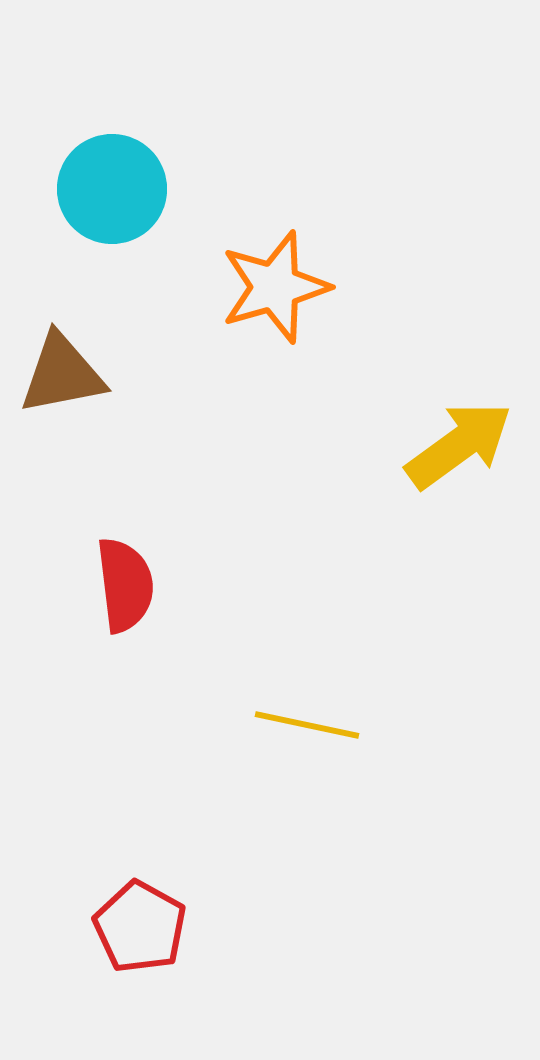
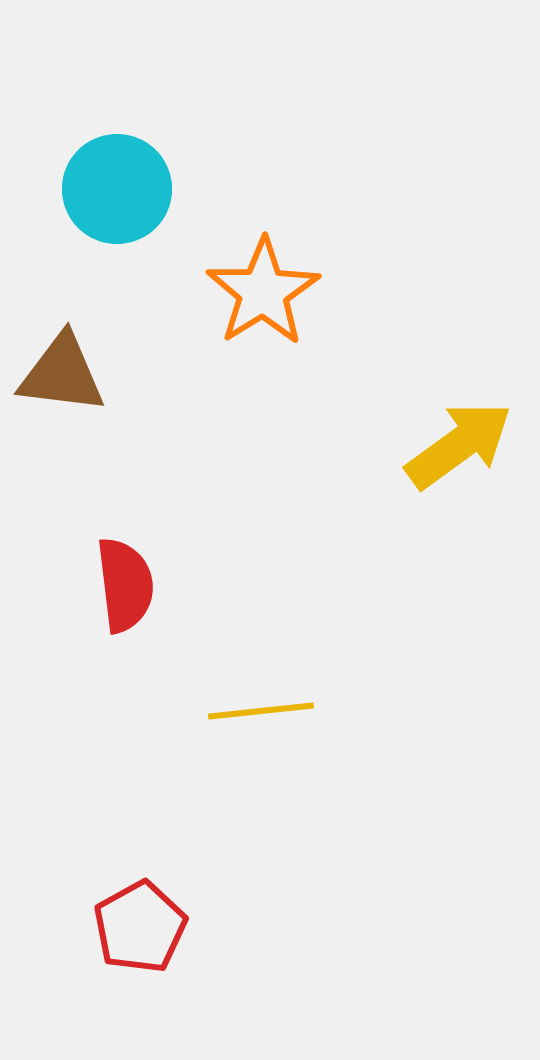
cyan circle: moved 5 px right
orange star: moved 12 px left, 5 px down; rotated 16 degrees counterclockwise
brown triangle: rotated 18 degrees clockwise
yellow line: moved 46 px left, 14 px up; rotated 18 degrees counterclockwise
red pentagon: rotated 14 degrees clockwise
